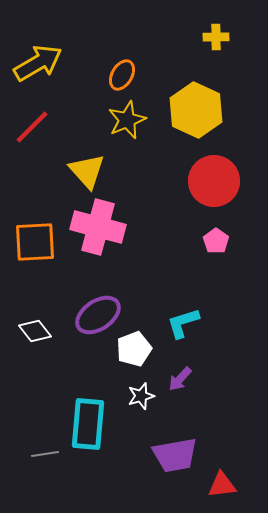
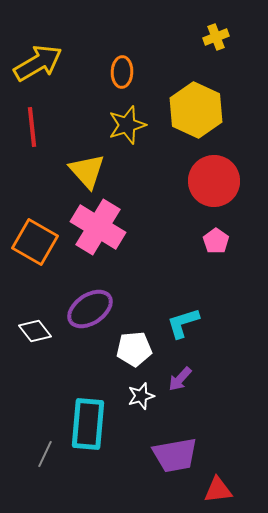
yellow cross: rotated 20 degrees counterclockwise
orange ellipse: moved 3 px up; rotated 28 degrees counterclockwise
yellow star: moved 5 px down; rotated 6 degrees clockwise
red line: rotated 51 degrees counterclockwise
pink cross: rotated 16 degrees clockwise
orange square: rotated 33 degrees clockwise
purple ellipse: moved 8 px left, 6 px up
white pentagon: rotated 16 degrees clockwise
gray line: rotated 56 degrees counterclockwise
red triangle: moved 4 px left, 5 px down
